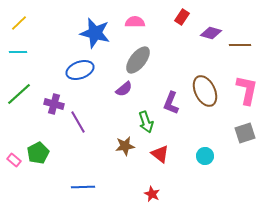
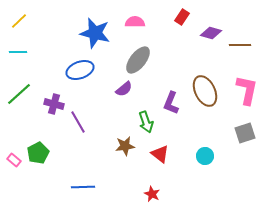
yellow line: moved 2 px up
